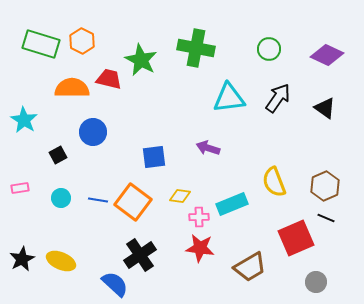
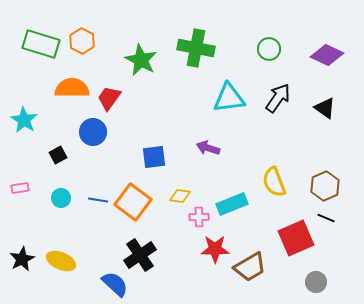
red trapezoid: moved 19 px down; rotated 68 degrees counterclockwise
red star: moved 15 px right, 1 px down; rotated 8 degrees counterclockwise
